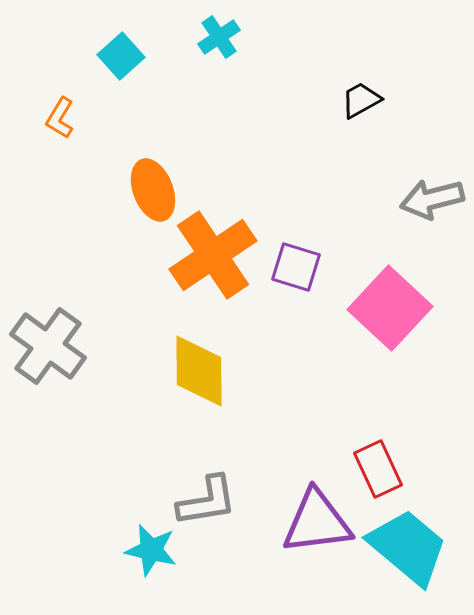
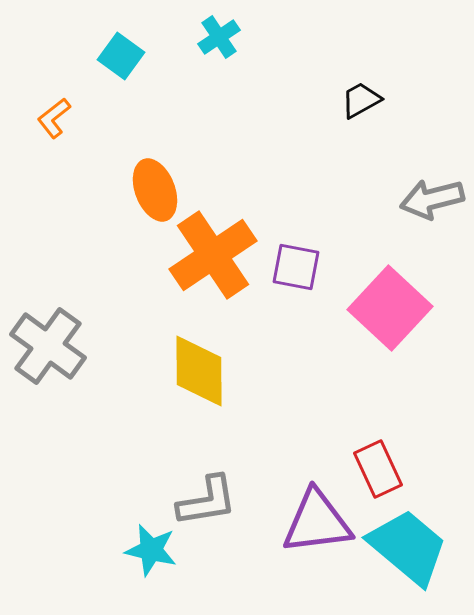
cyan square: rotated 12 degrees counterclockwise
orange L-shape: moved 6 px left; rotated 21 degrees clockwise
orange ellipse: moved 2 px right
purple square: rotated 6 degrees counterclockwise
